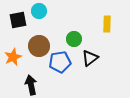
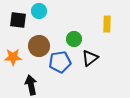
black square: rotated 18 degrees clockwise
orange star: rotated 24 degrees clockwise
